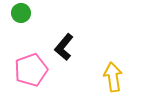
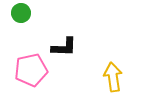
black L-shape: rotated 128 degrees counterclockwise
pink pentagon: rotated 8 degrees clockwise
